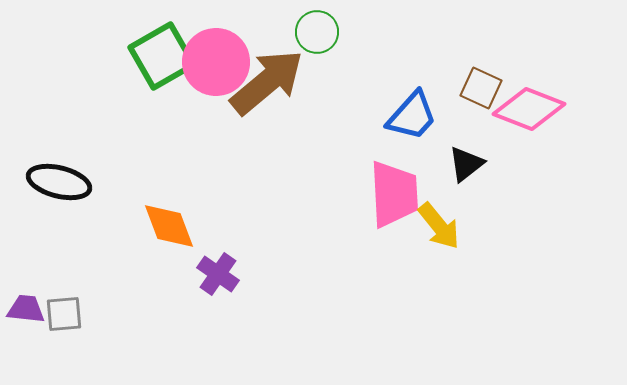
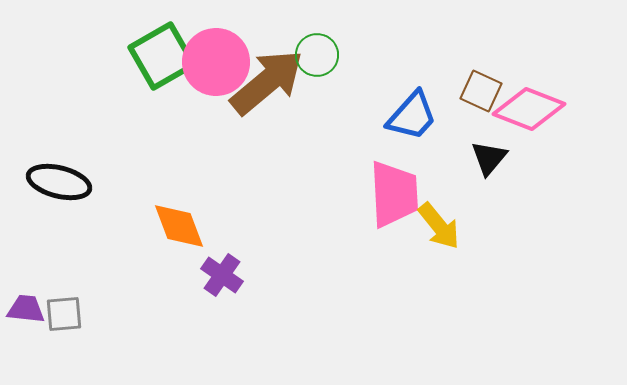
green circle: moved 23 px down
brown square: moved 3 px down
black triangle: moved 23 px right, 6 px up; rotated 12 degrees counterclockwise
orange diamond: moved 10 px right
purple cross: moved 4 px right, 1 px down
